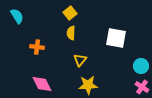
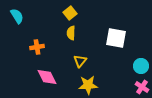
orange cross: rotated 16 degrees counterclockwise
yellow triangle: moved 1 px down
pink diamond: moved 5 px right, 7 px up
